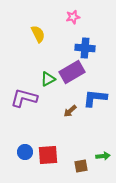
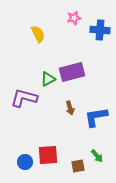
pink star: moved 1 px right, 1 px down
blue cross: moved 15 px right, 18 px up
purple rectangle: rotated 15 degrees clockwise
blue L-shape: moved 1 px right, 19 px down; rotated 15 degrees counterclockwise
brown arrow: moved 3 px up; rotated 64 degrees counterclockwise
blue circle: moved 10 px down
green arrow: moved 6 px left; rotated 56 degrees clockwise
brown square: moved 3 px left
